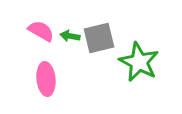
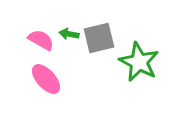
pink semicircle: moved 9 px down
green arrow: moved 1 px left, 2 px up
pink ellipse: rotated 36 degrees counterclockwise
